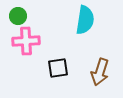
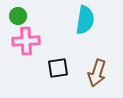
brown arrow: moved 3 px left, 1 px down
